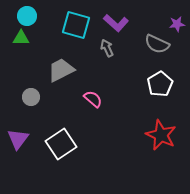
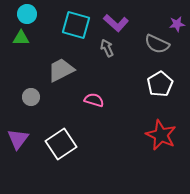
cyan circle: moved 2 px up
pink semicircle: moved 1 px right, 1 px down; rotated 24 degrees counterclockwise
